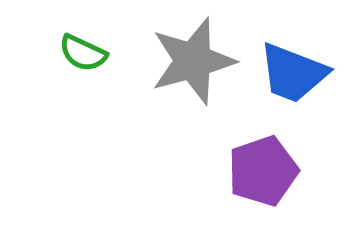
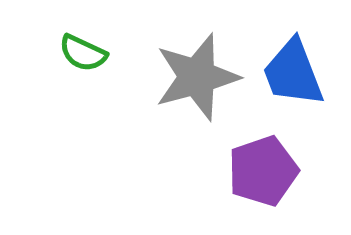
gray star: moved 4 px right, 16 px down
blue trapezoid: rotated 48 degrees clockwise
